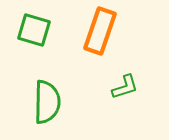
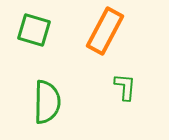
orange rectangle: moved 5 px right; rotated 9 degrees clockwise
green L-shape: rotated 68 degrees counterclockwise
